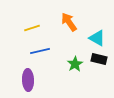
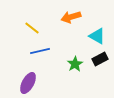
orange arrow: moved 2 px right, 5 px up; rotated 72 degrees counterclockwise
yellow line: rotated 56 degrees clockwise
cyan triangle: moved 2 px up
black rectangle: moved 1 px right; rotated 42 degrees counterclockwise
purple ellipse: moved 3 px down; rotated 30 degrees clockwise
